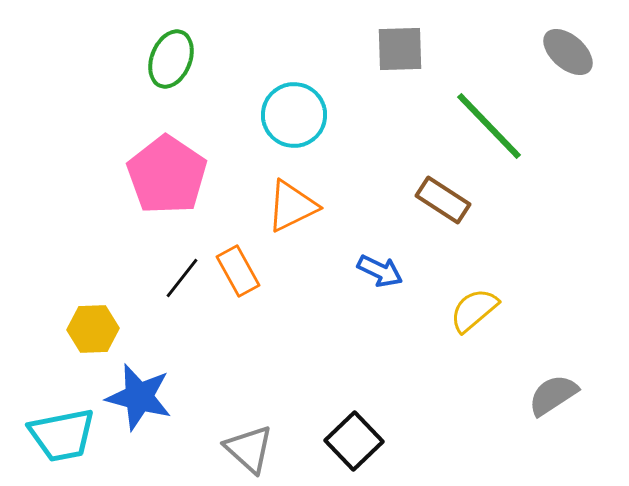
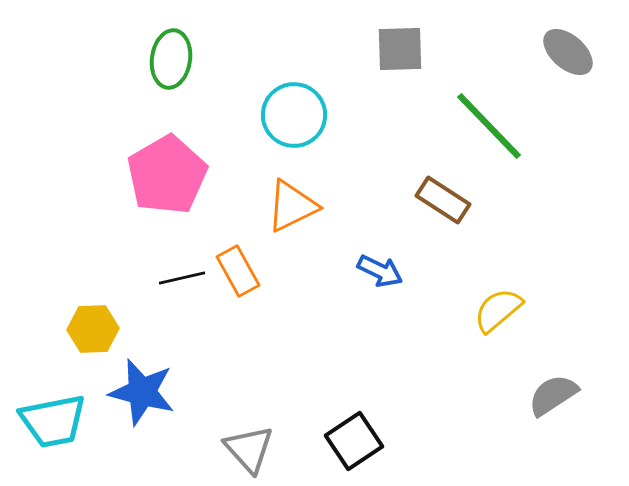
green ellipse: rotated 14 degrees counterclockwise
pink pentagon: rotated 8 degrees clockwise
black line: rotated 39 degrees clockwise
yellow semicircle: moved 24 px right
blue star: moved 3 px right, 5 px up
cyan trapezoid: moved 9 px left, 14 px up
black square: rotated 10 degrees clockwise
gray triangle: rotated 6 degrees clockwise
